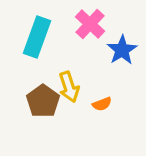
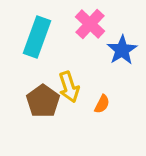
orange semicircle: rotated 42 degrees counterclockwise
